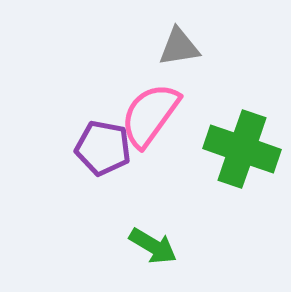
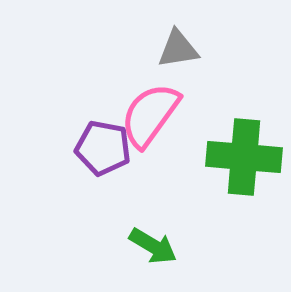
gray triangle: moved 1 px left, 2 px down
green cross: moved 2 px right, 8 px down; rotated 14 degrees counterclockwise
